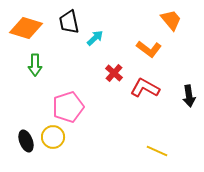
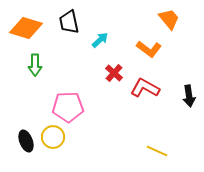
orange trapezoid: moved 2 px left, 1 px up
cyan arrow: moved 5 px right, 2 px down
pink pentagon: rotated 16 degrees clockwise
